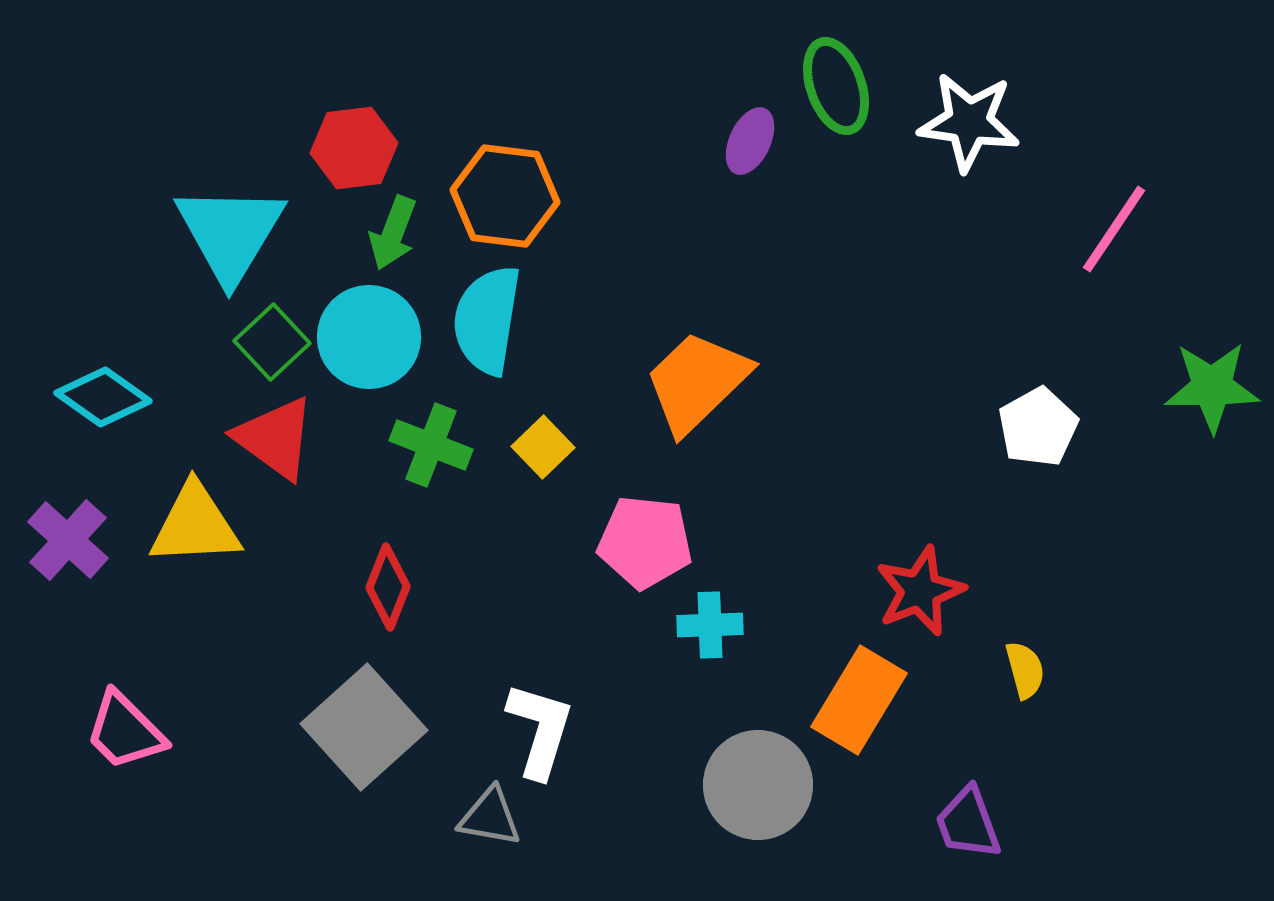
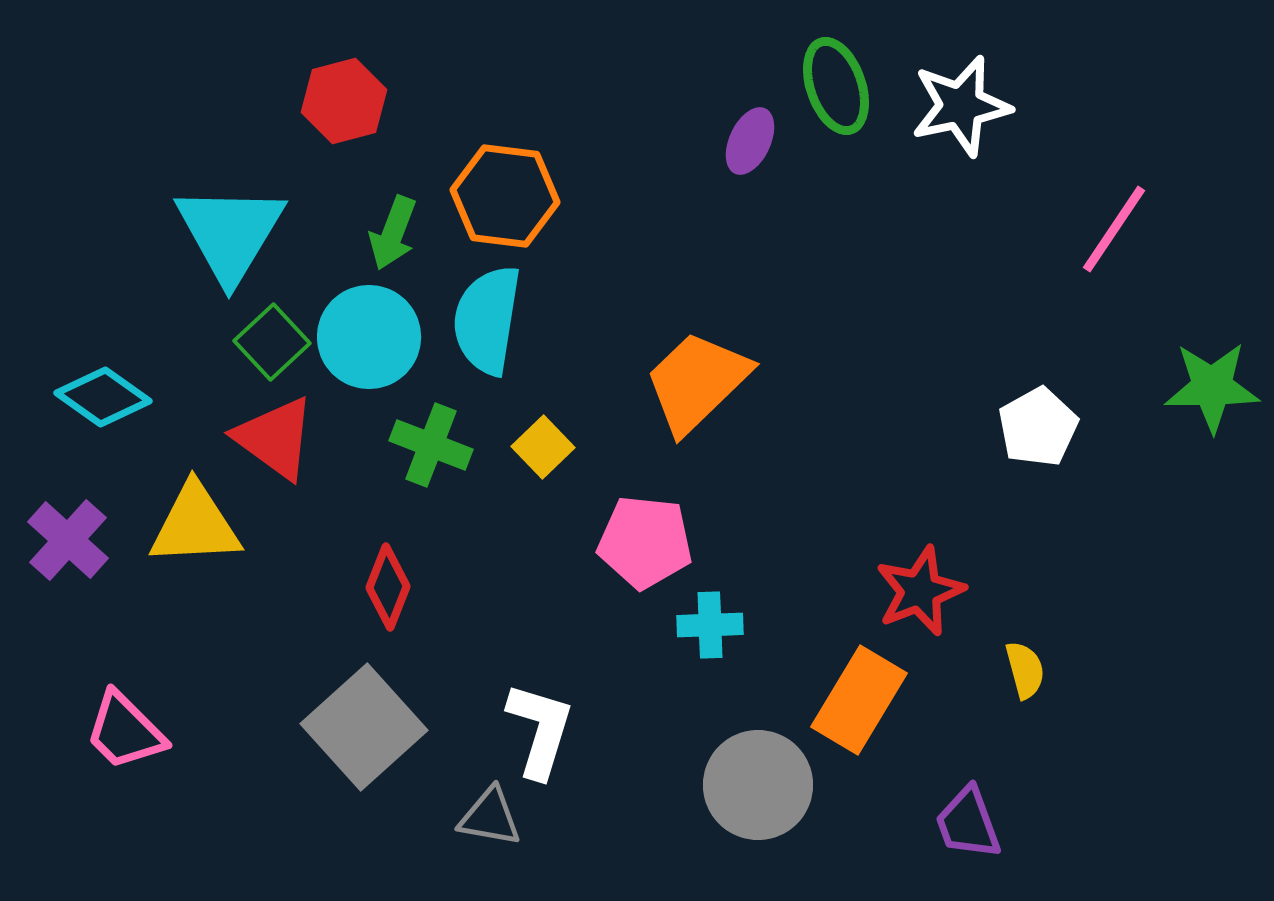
white star: moved 8 px left, 16 px up; rotated 20 degrees counterclockwise
red hexagon: moved 10 px left, 47 px up; rotated 8 degrees counterclockwise
